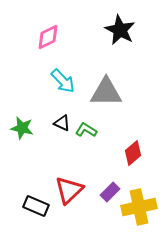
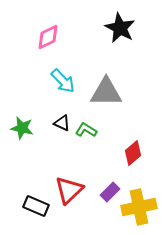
black star: moved 2 px up
